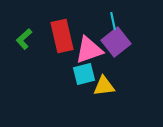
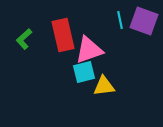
cyan line: moved 7 px right, 1 px up
red rectangle: moved 1 px right, 1 px up
purple square: moved 28 px right, 21 px up; rotated 32 degrees counterclockwise
cyan square: moved 2 px up
